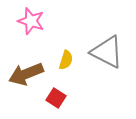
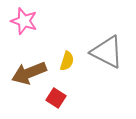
pink star: moved 7 px left
yellow semicircle: moved 1 px right, 1 px down
brown arrow: moved 3 px right, 1 px up
